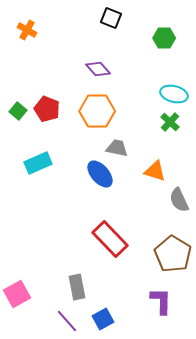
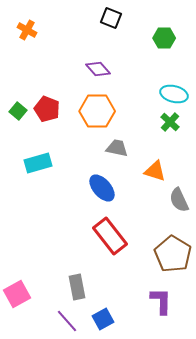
cyan rectangle: rotated 8 degrees clockwise
blue ellipse: moved 2 px right, 14 px down
red rectangle: moved 3 px up; rotated 6 degrees clockwise
